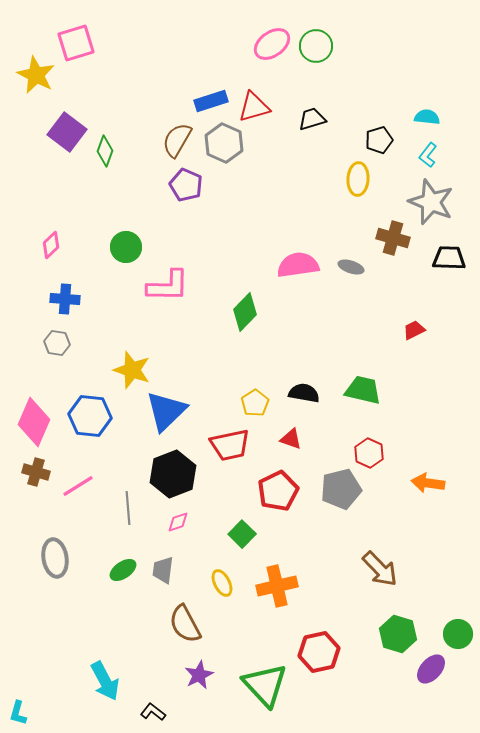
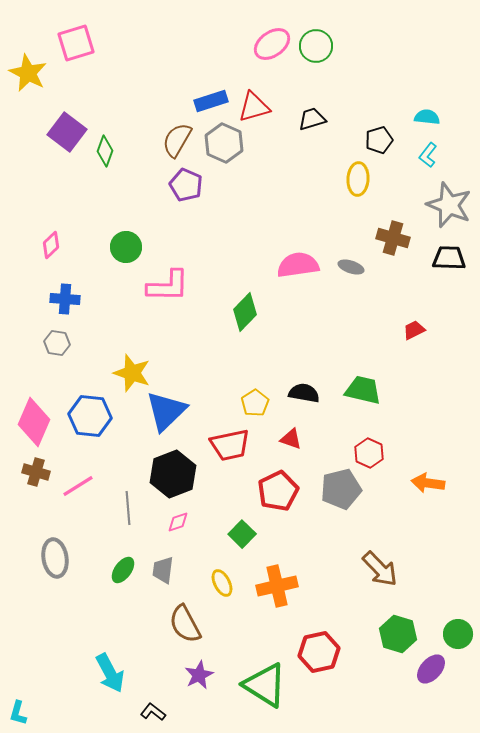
yellow star at (36, 75): moved 8 px left, 2 px up
gray star at (431, 202): moved 18 px right, 3 px down
yellow star at (132, 370): moved 3 px down
green ellipse at (123, 570): rotated 20 degrees counterclockwise
cyan arrow at (105, 681): moved 5 px right, 8 px up
green triangle at (265, 685): rotated 15 degrees counterclockwise
